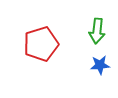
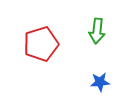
blue star: moved 17 px down
